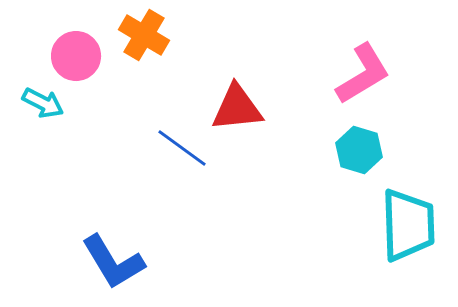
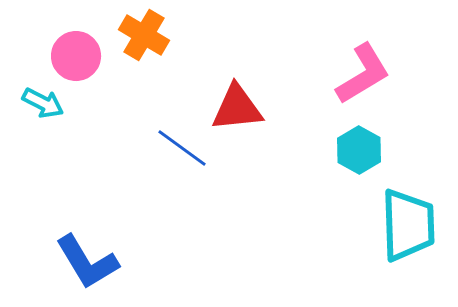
cyan hexagon: rotated 12 degrees clockwise
blue L-shape: moved 26 px left
